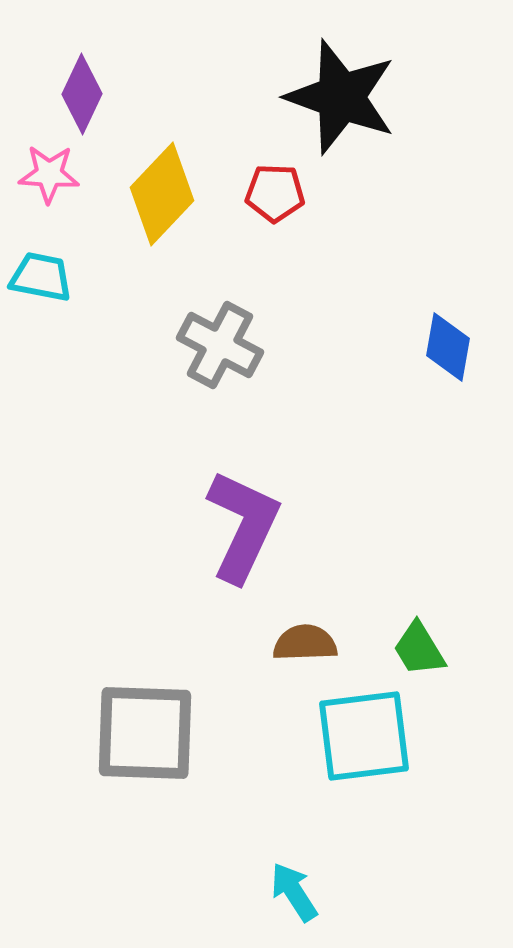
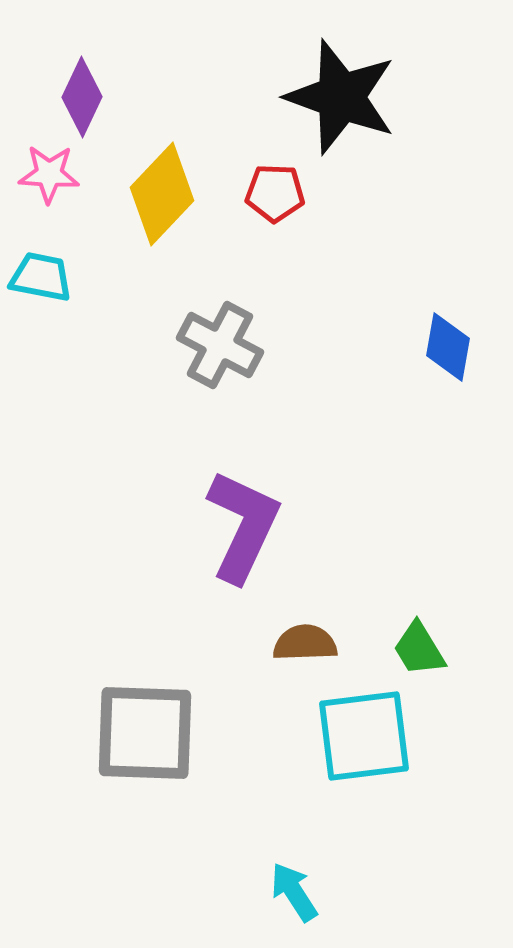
purple diamond: moved 3 px down
